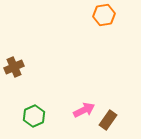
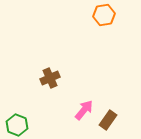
brown cross: moved 36 px right, 11 px down
pink arrow: rotated 25 degrees counterclockwise
green hexagon: moved 17 px left, 9 px down; rotated 15 degrees counterclockwise
